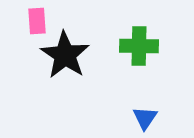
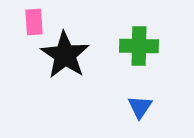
pink rectangle: moved 3 px left, 1 px down
blue triangle: moved 5 px left, 11 px up
